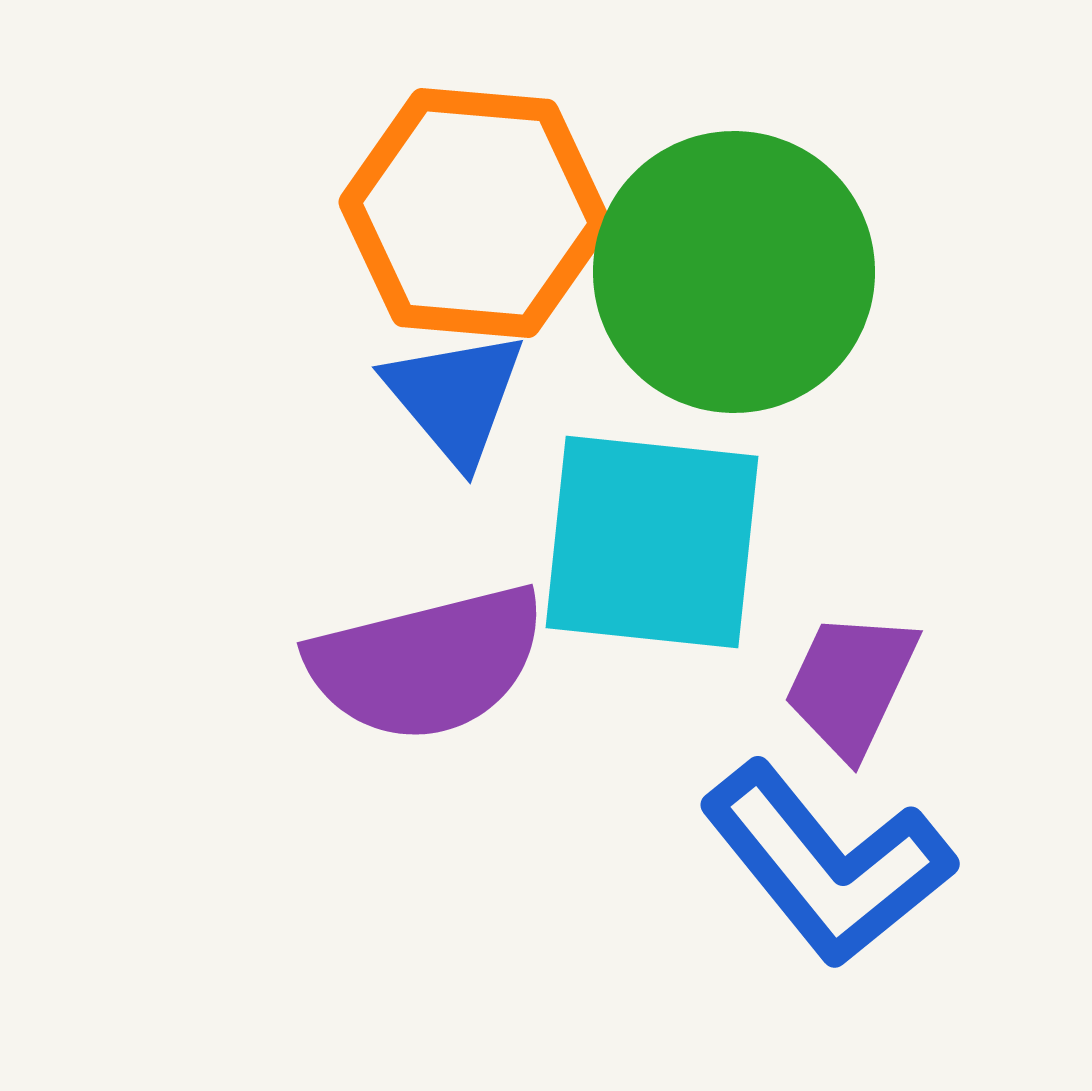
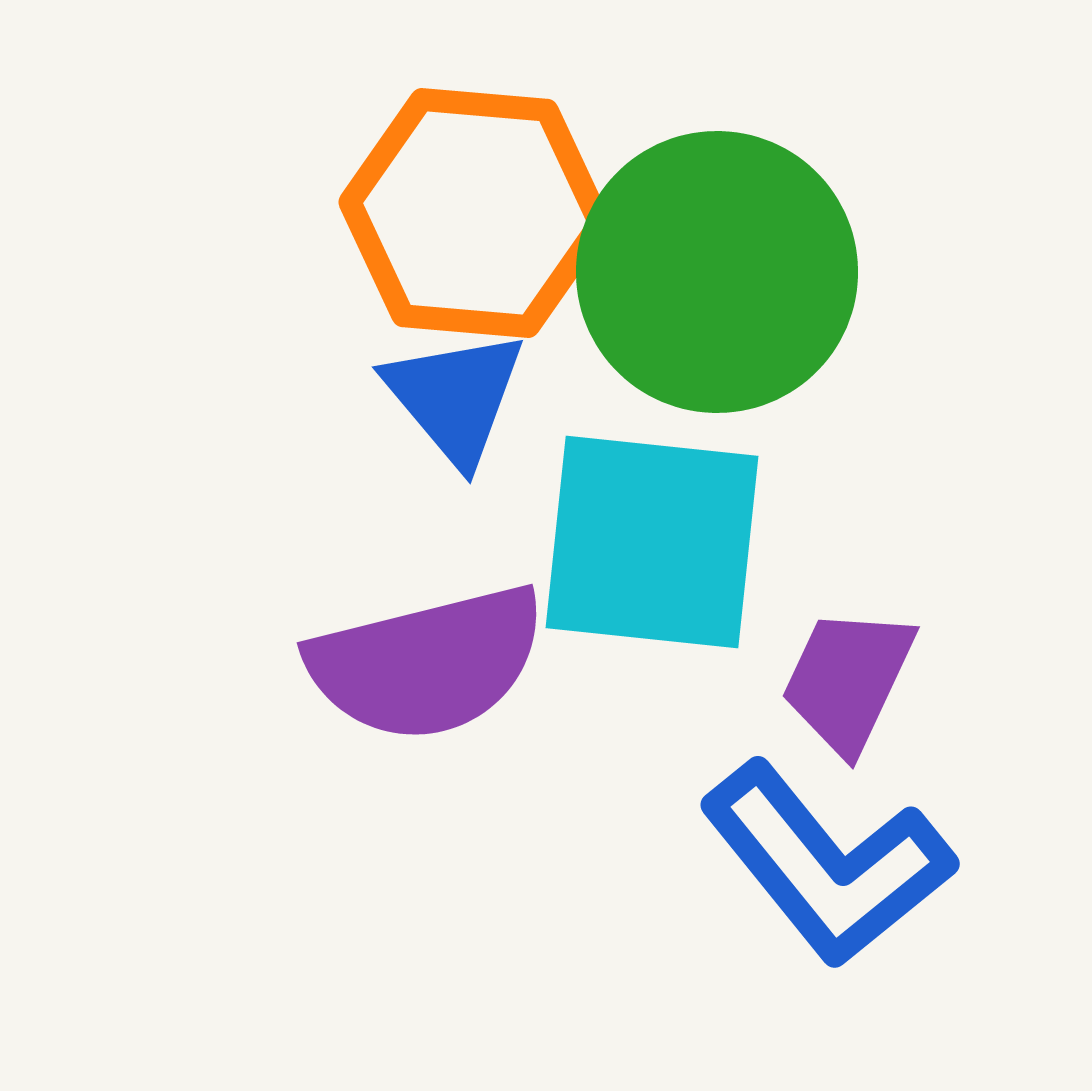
green circle: moved 17 px left
purple trapezoid: moved 3 px left, 4 px up
